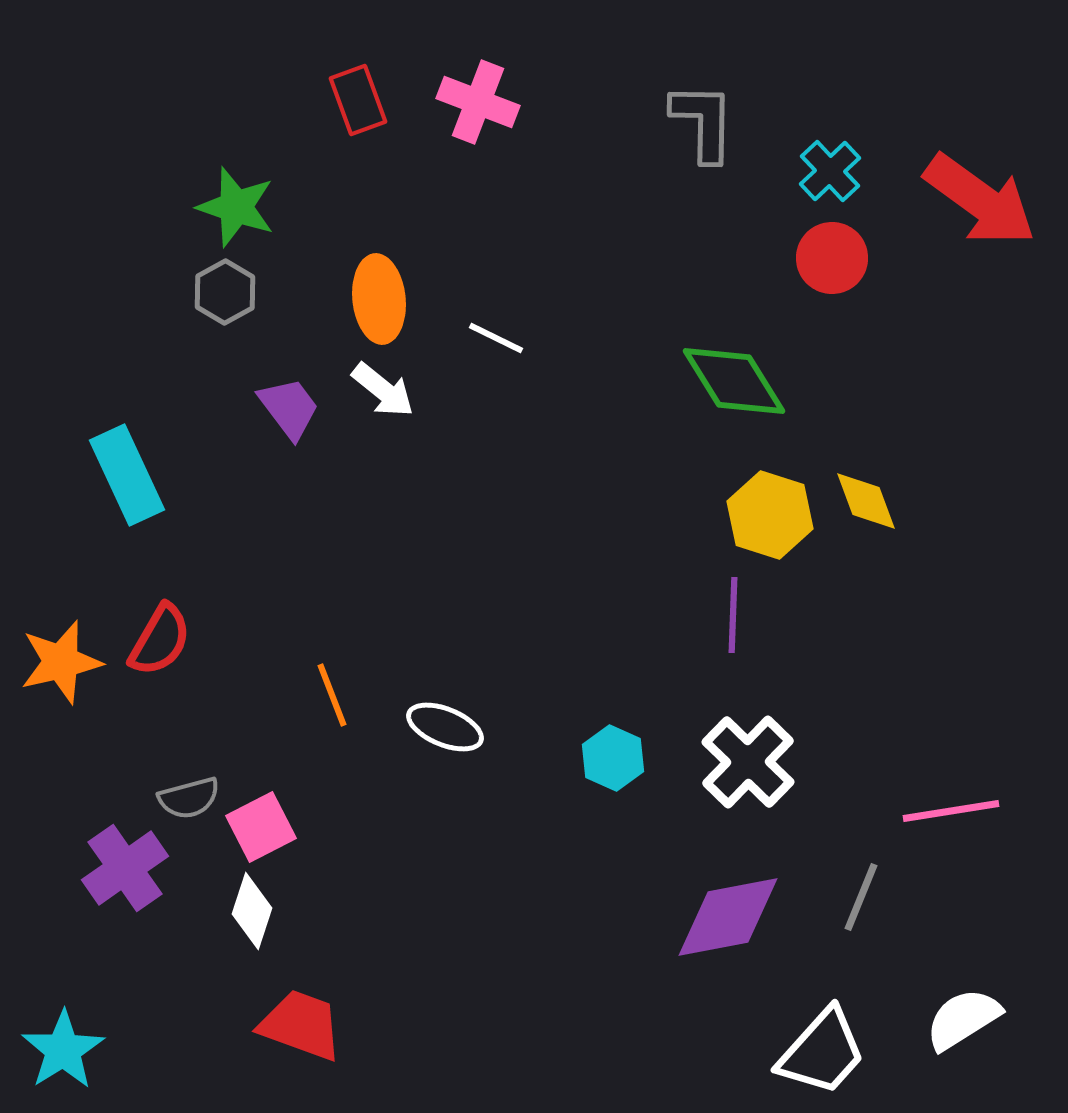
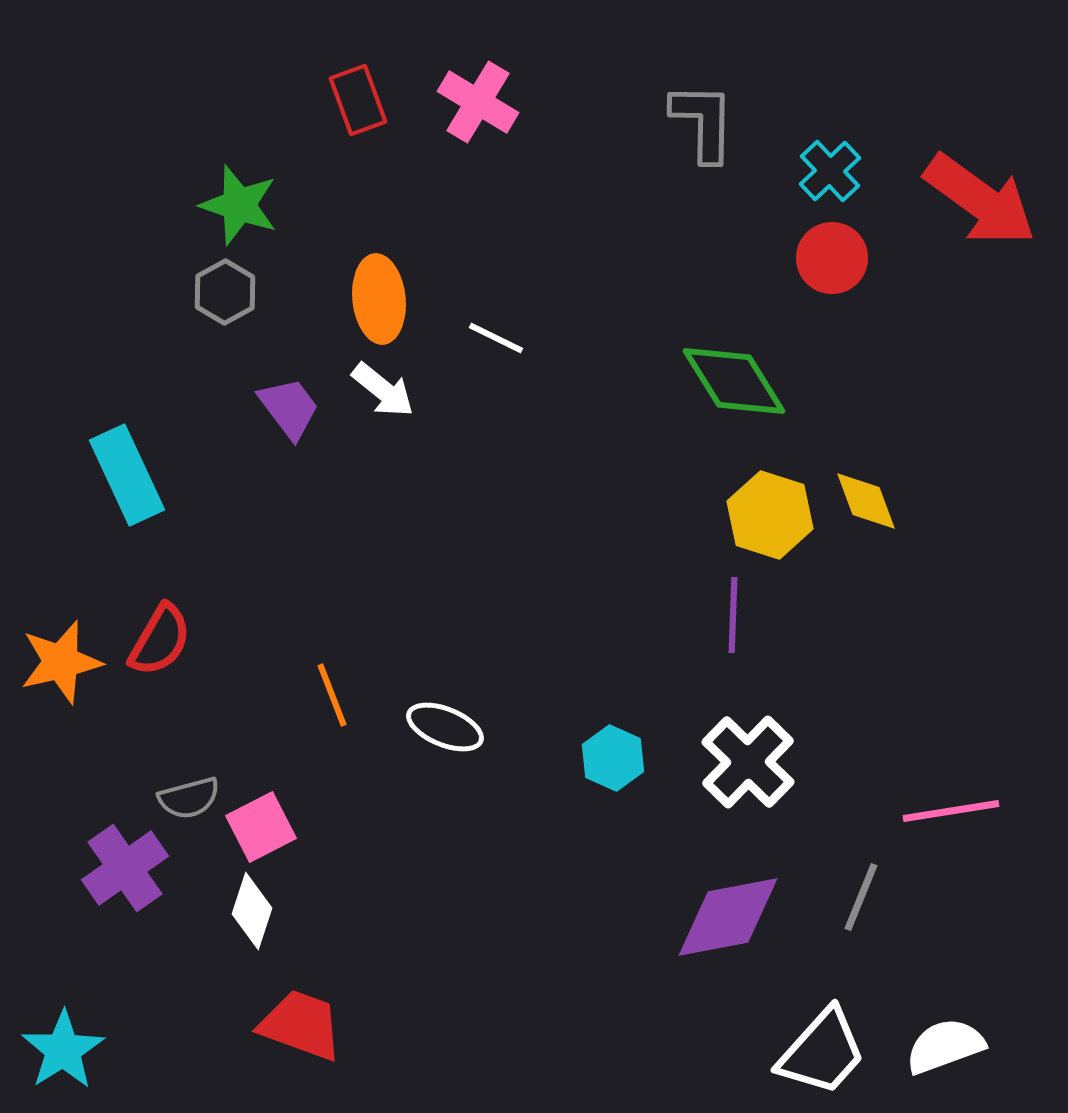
pink cross: rotated 10 degrees clockwise
green star: moved 3 px right, 2 px up
white semicircle: moved 18 px left, 27 px down; rotated 12 degrees clockwise
